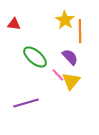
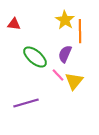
purple semicircle: moved 5 px left, 3 px up; rotated 114 degrees counterclockwise
yellow triangle: moved 3 px right
